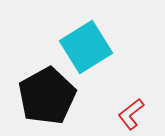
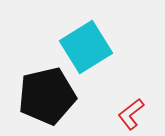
black pentagon: rotated 16 degrees clockwise
